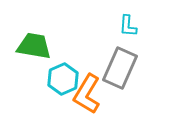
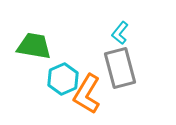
cyan L-shape: moved 8 px left, 7 px down; rotated 35 degrees clockwise
gray rectangle: rotated 39 degrees counterclockwise
